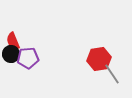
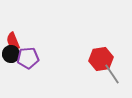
red hexagon: moved 2 px right
